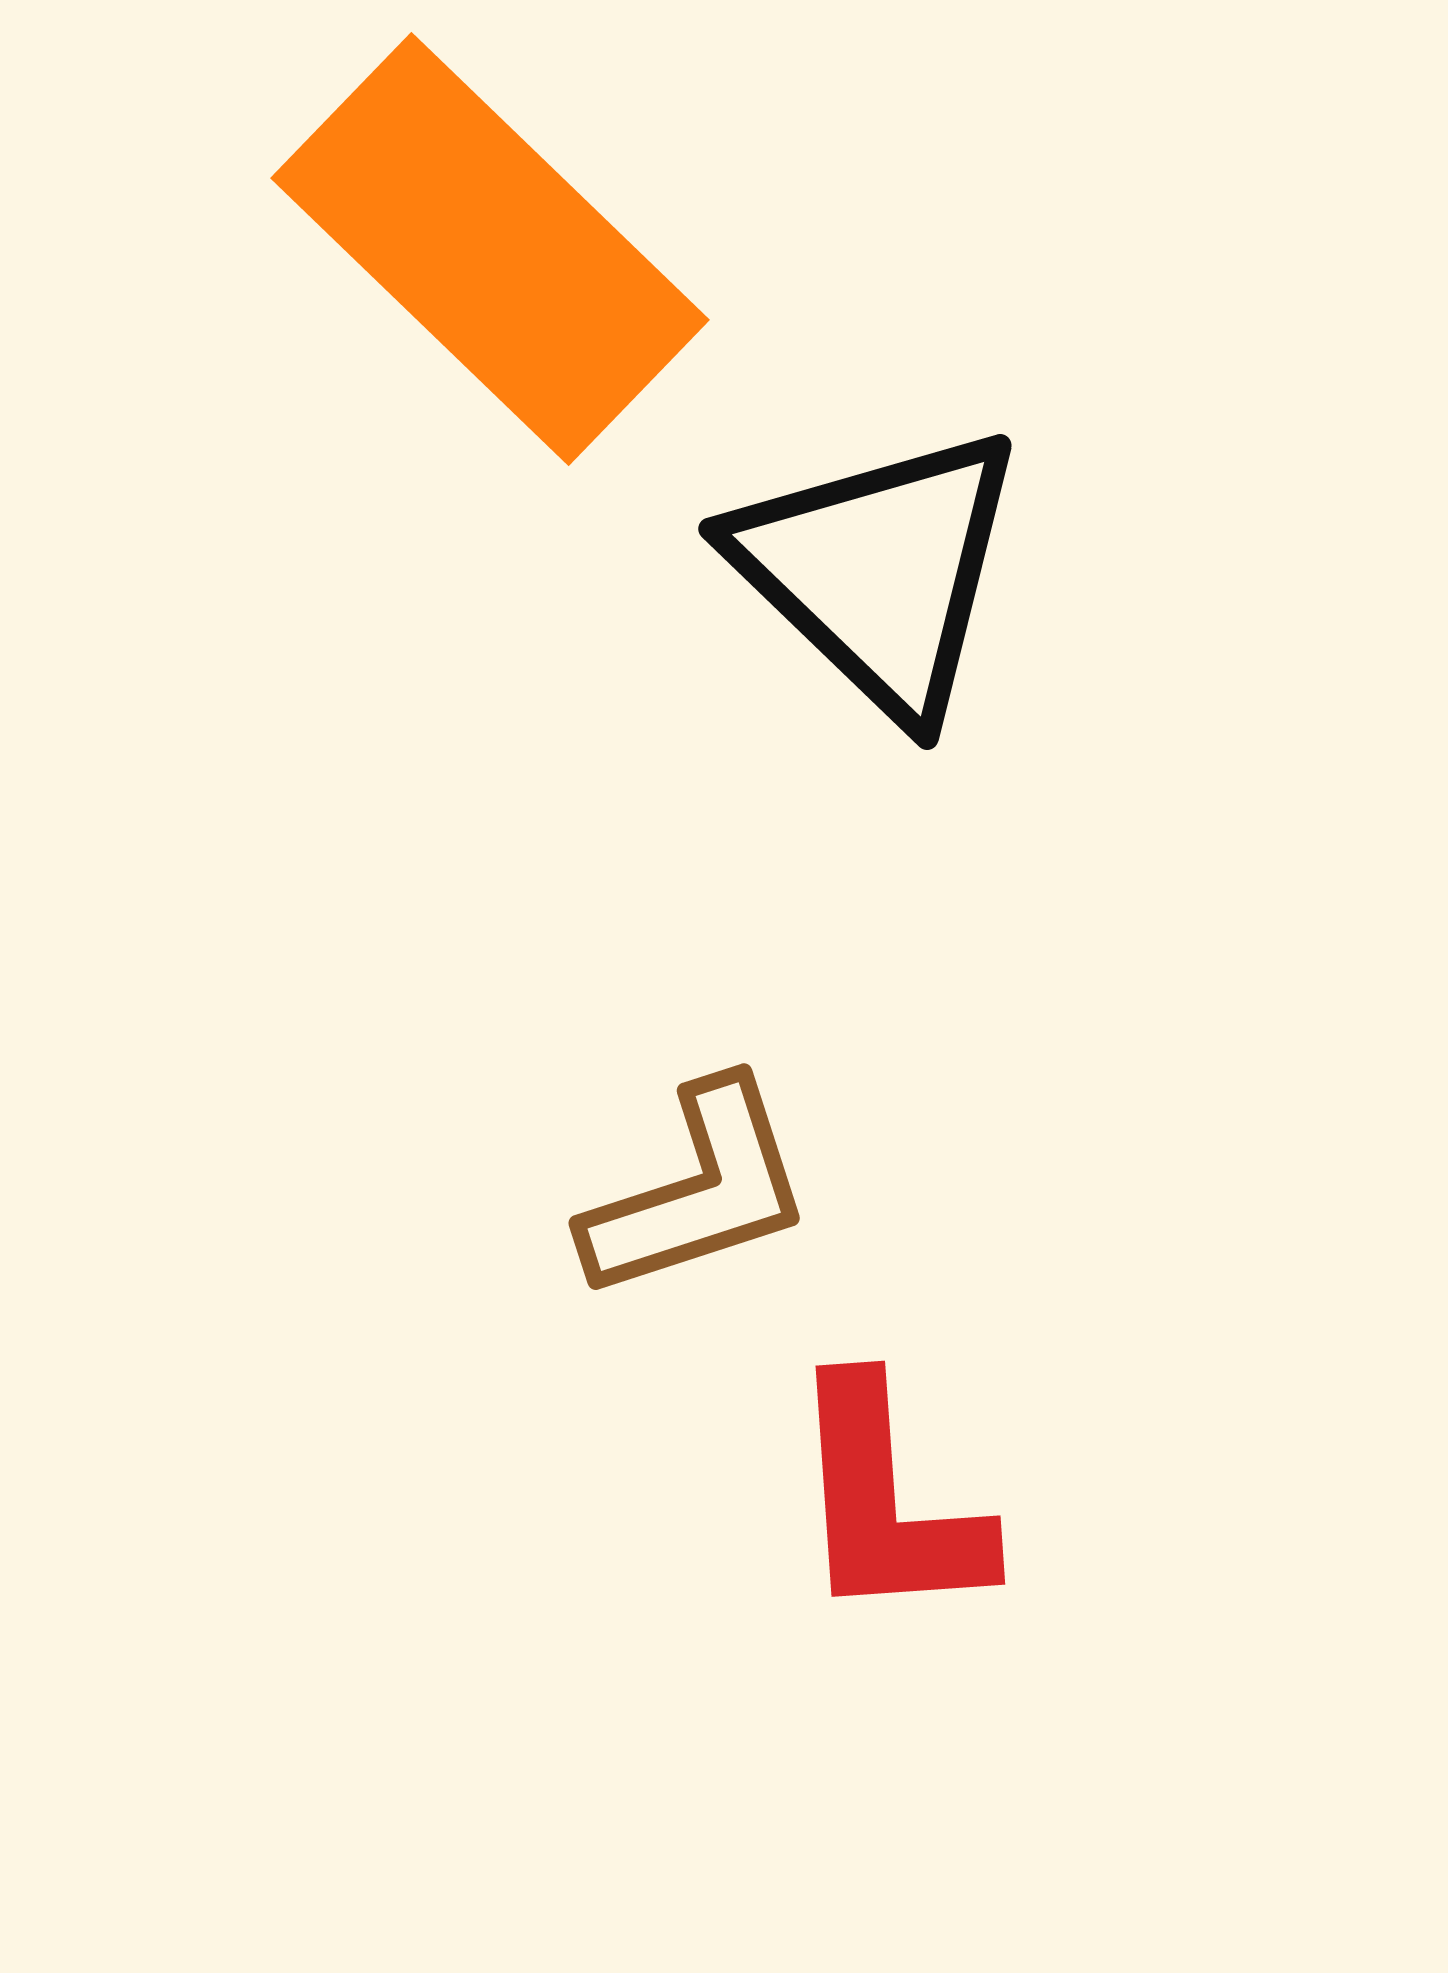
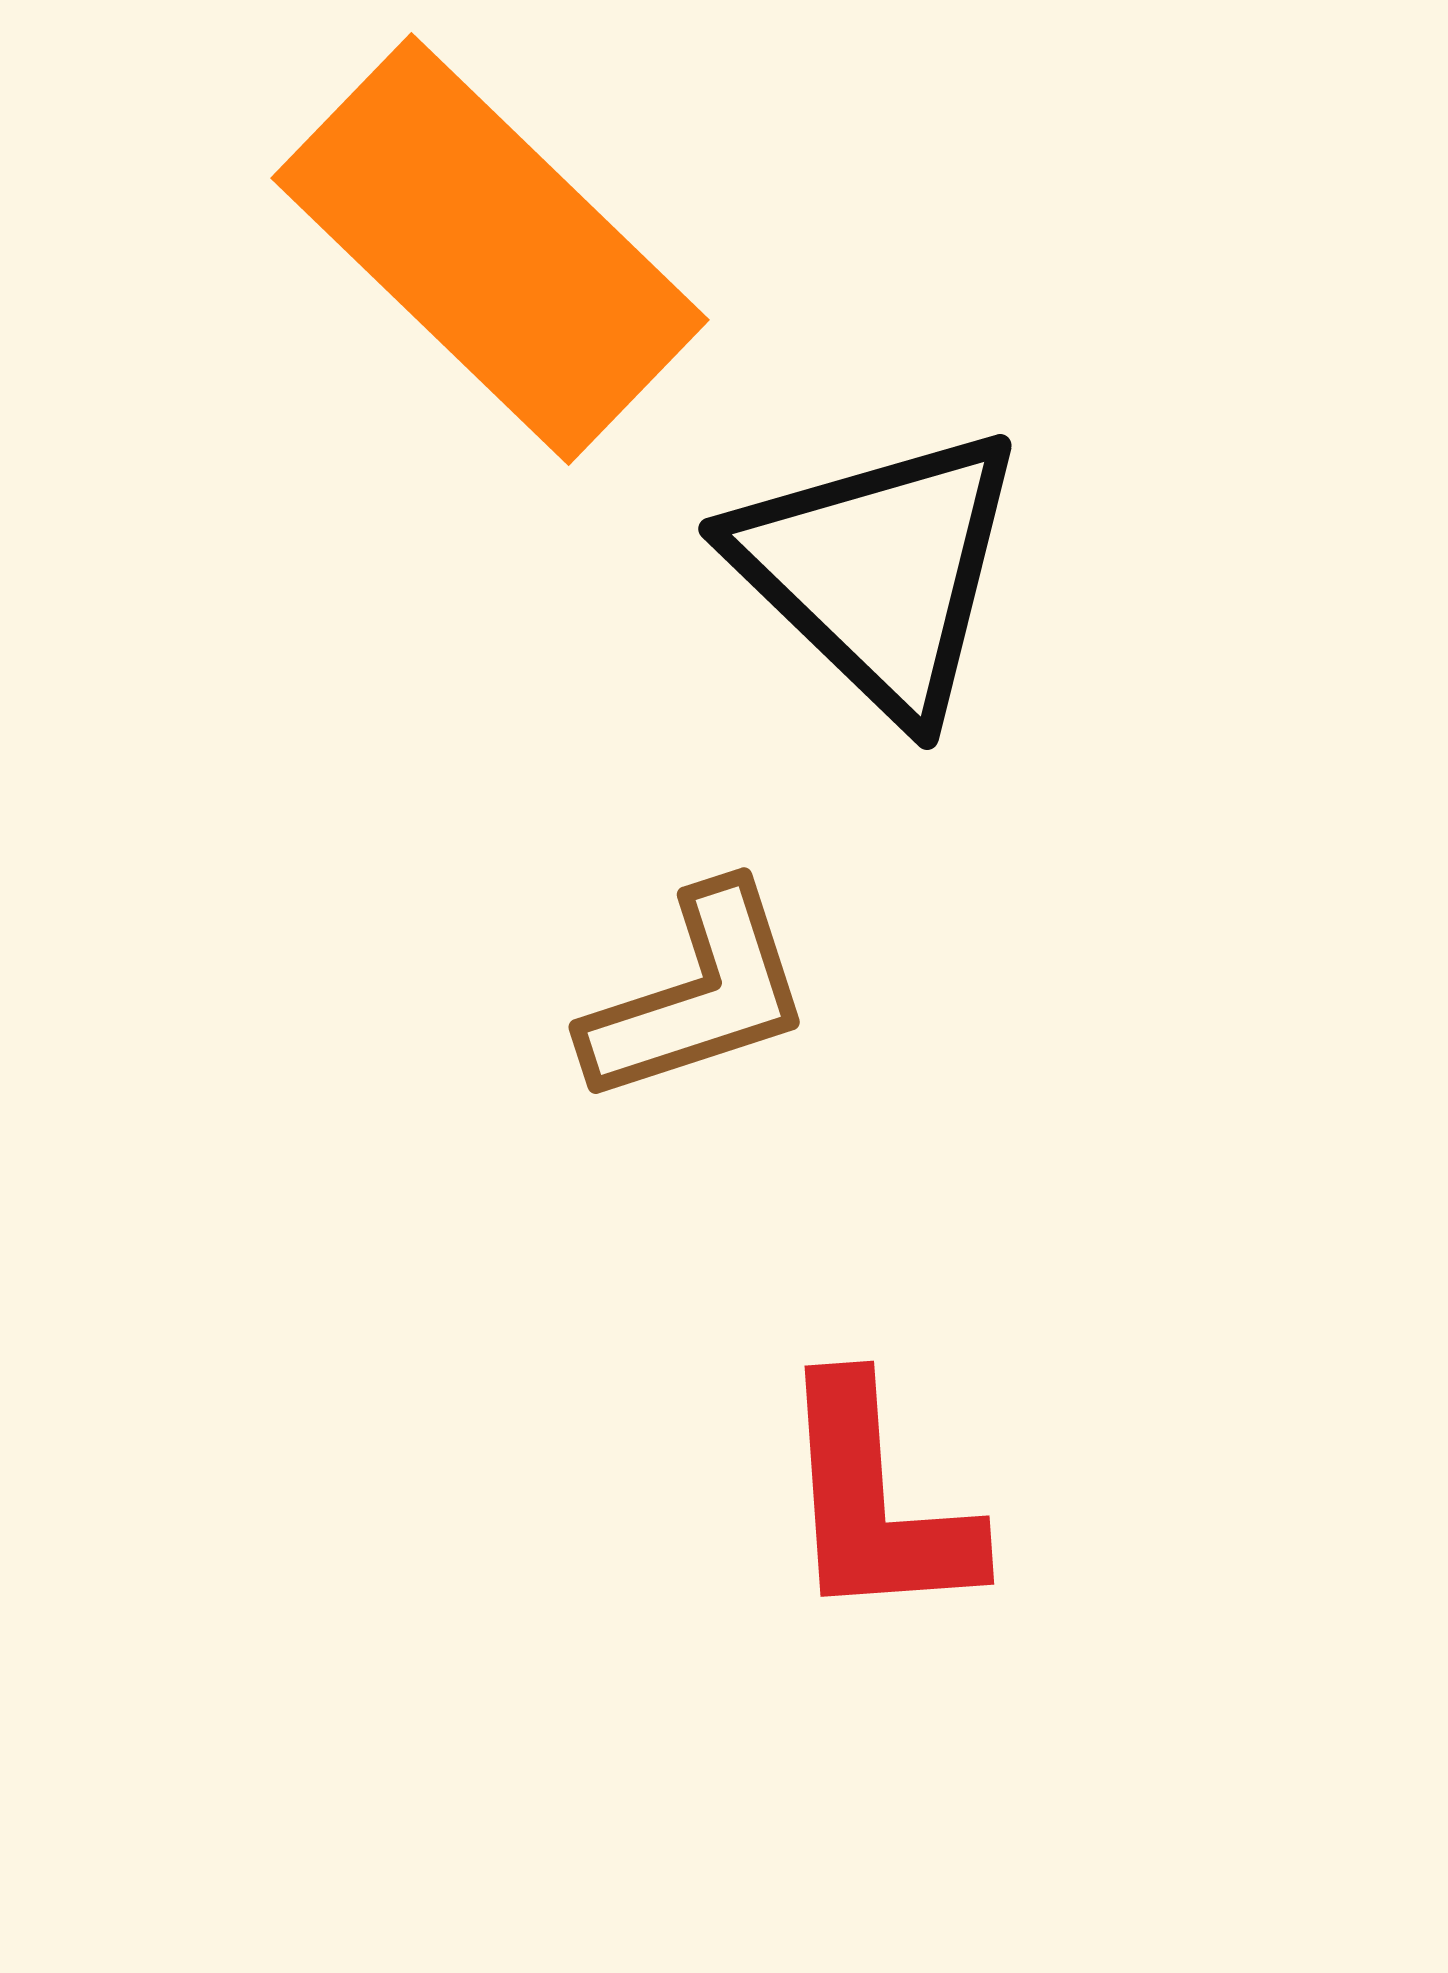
brown L-shape: moved 196 px up
red L-shape: moved 11 px left
